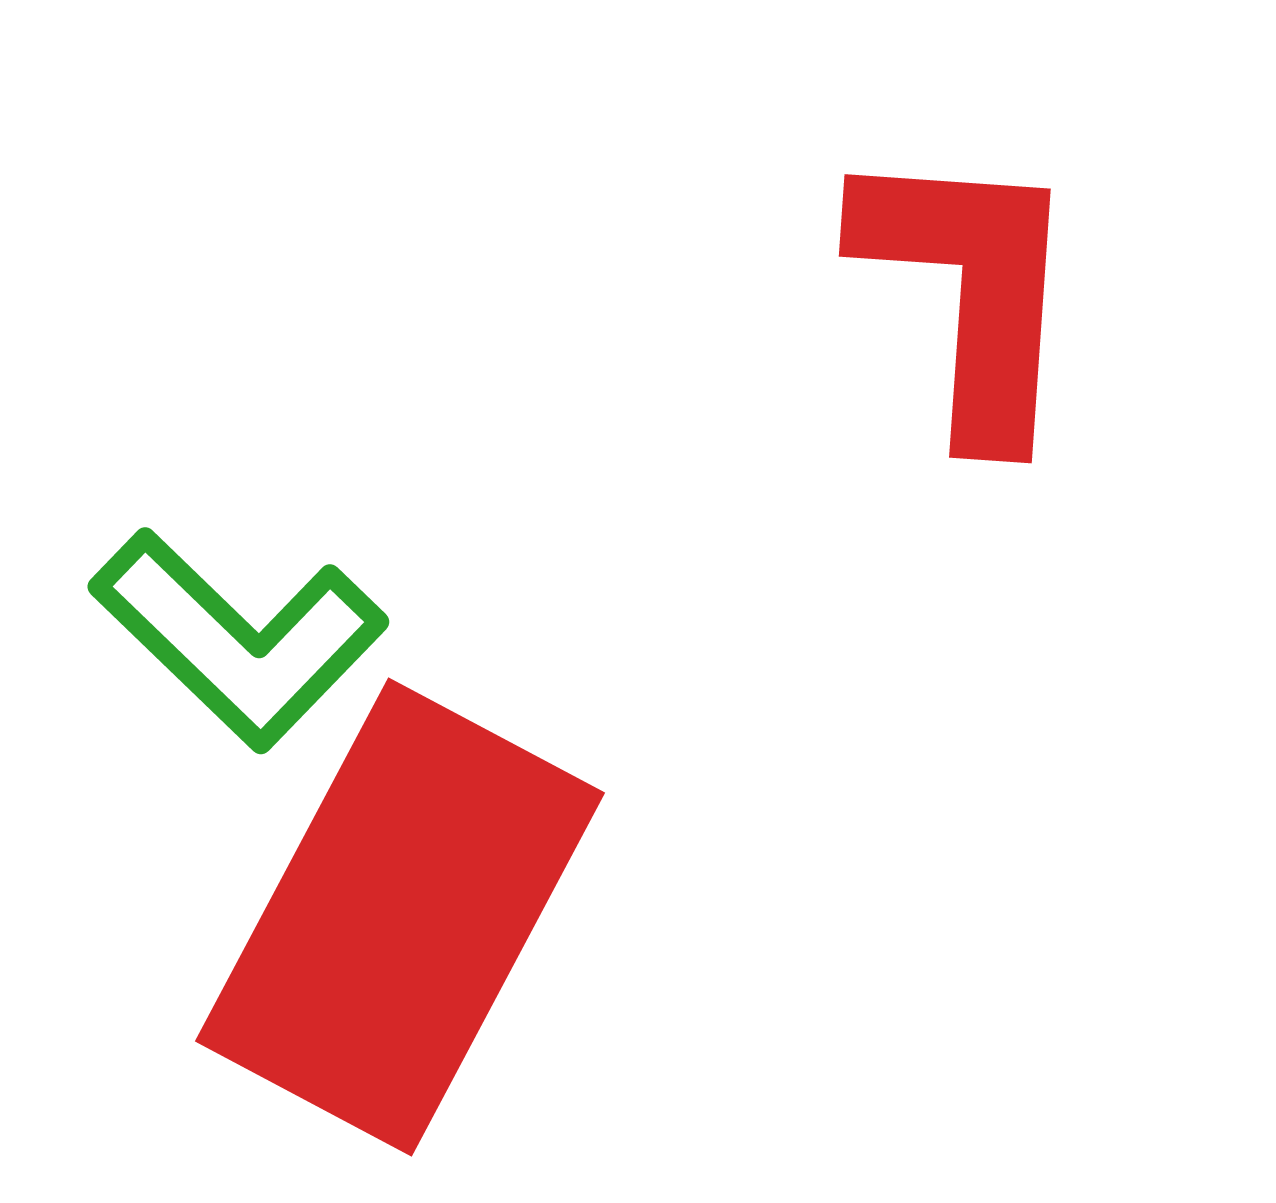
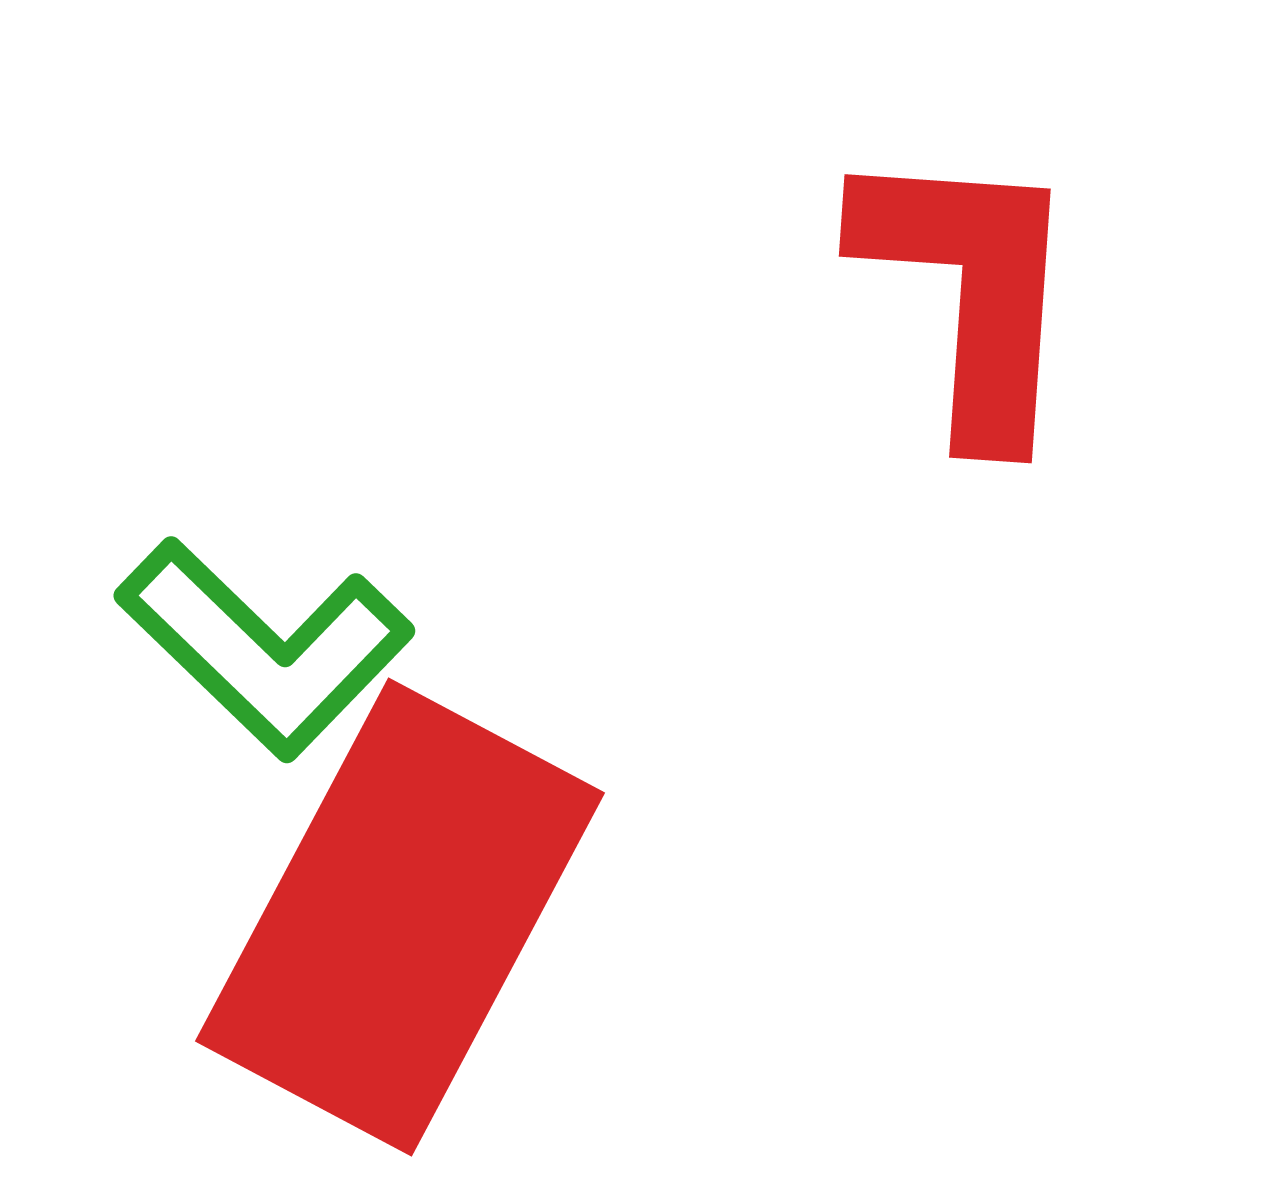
green L-shape: moved 26 px right, 9 px down
